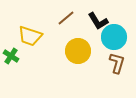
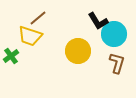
brown line: moved 28 px left
cyan circle: moved 3 px up
green cross: rotated 21 degrees clockwise
